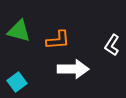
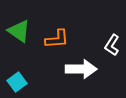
green triangle: rotated 20 degrees clockwise
orange L-shape: moved 1 px left, 1 px up
white arrow: moved 8 px right
